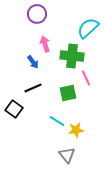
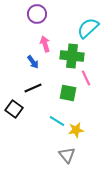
green square: rotated 24 degrees clockwise
